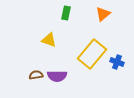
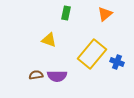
orange triangle: moved 2 px right
